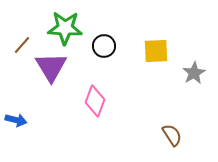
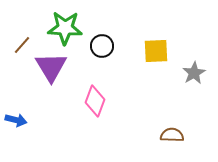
black circle: moved 2 px left
brown semicircle: rotated 55 degrees counterclockwise
